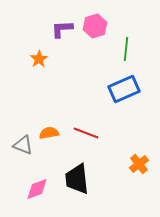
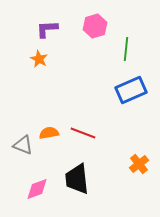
purple L-shape: moved 15 px left
orange star: rotated 12 degrees counterclockwise
blue rectangle: moved 7 px right, 1 px down
red line: moved 3 px left
